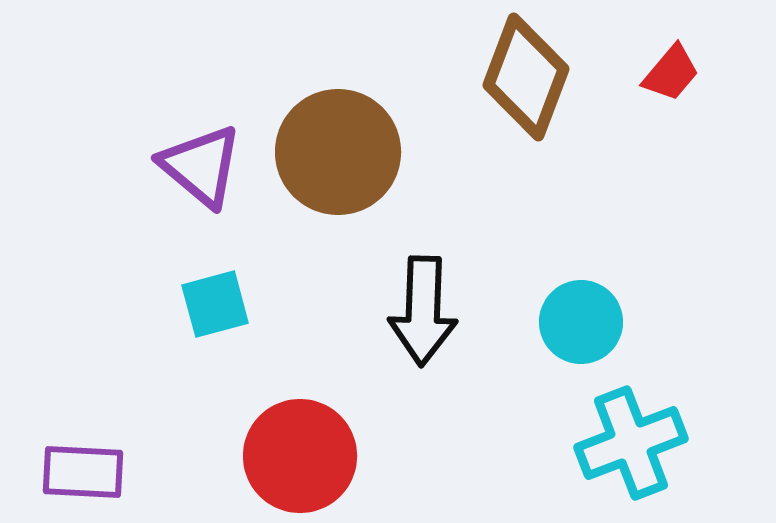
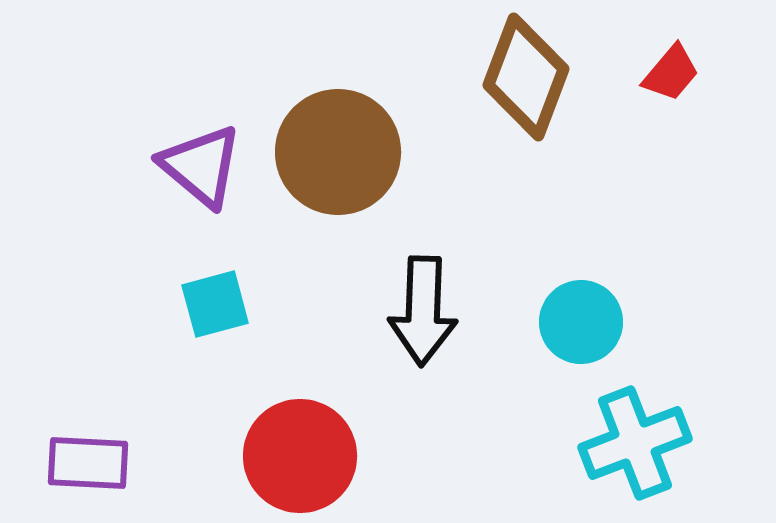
cyan cross: moved 4 px right
purple rectangle: moved 5 px right, 9 px up
